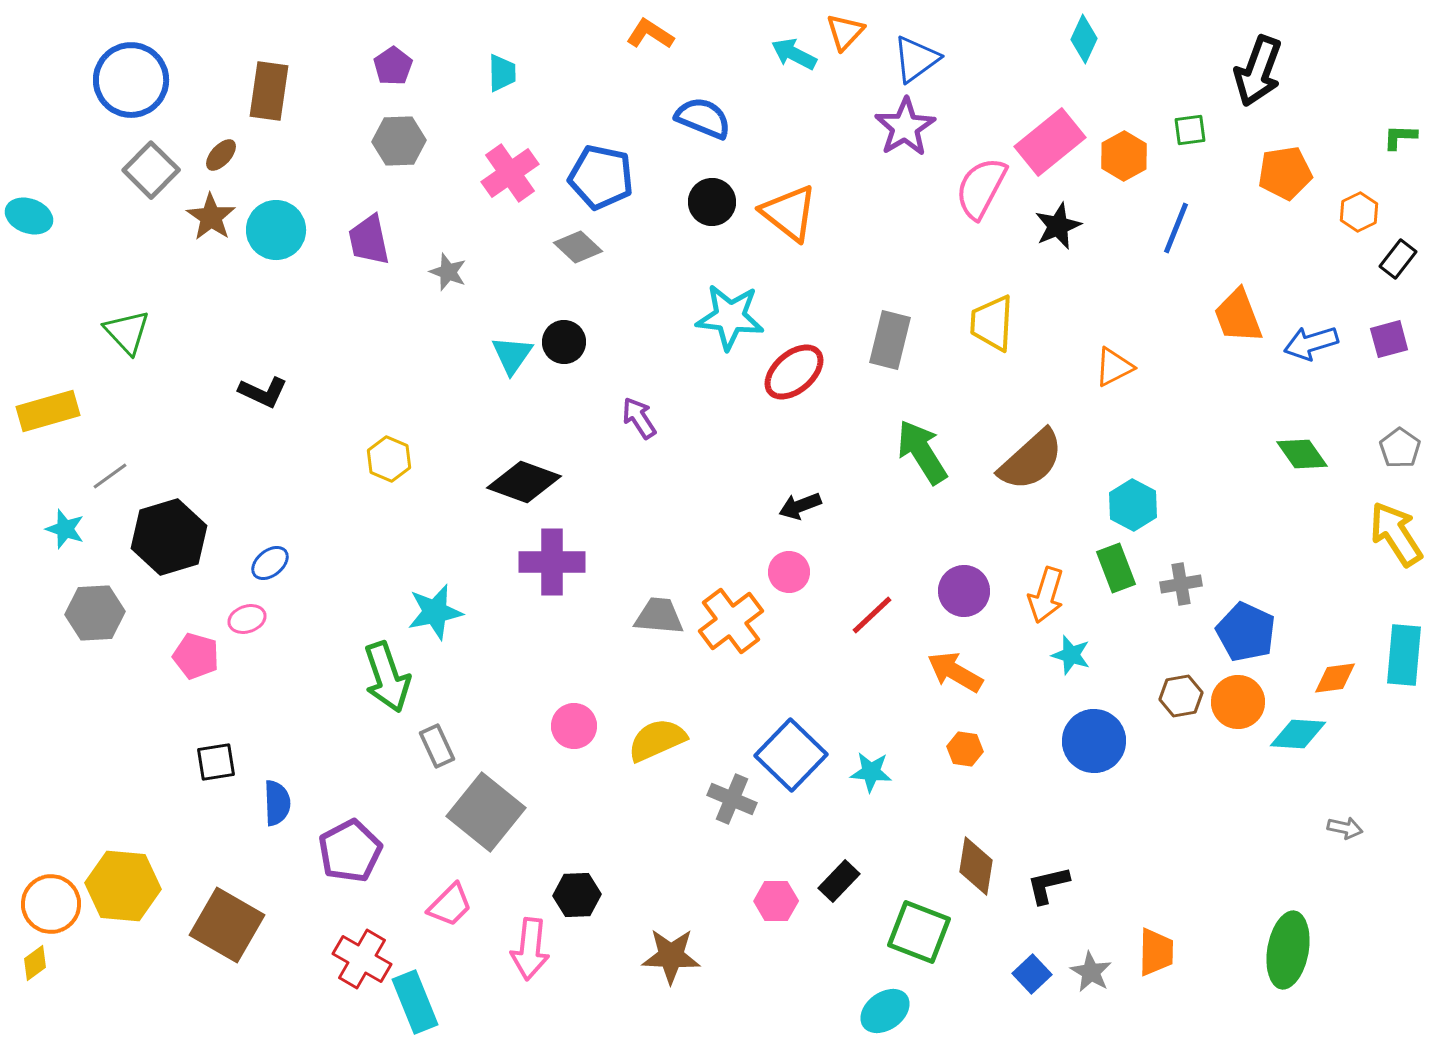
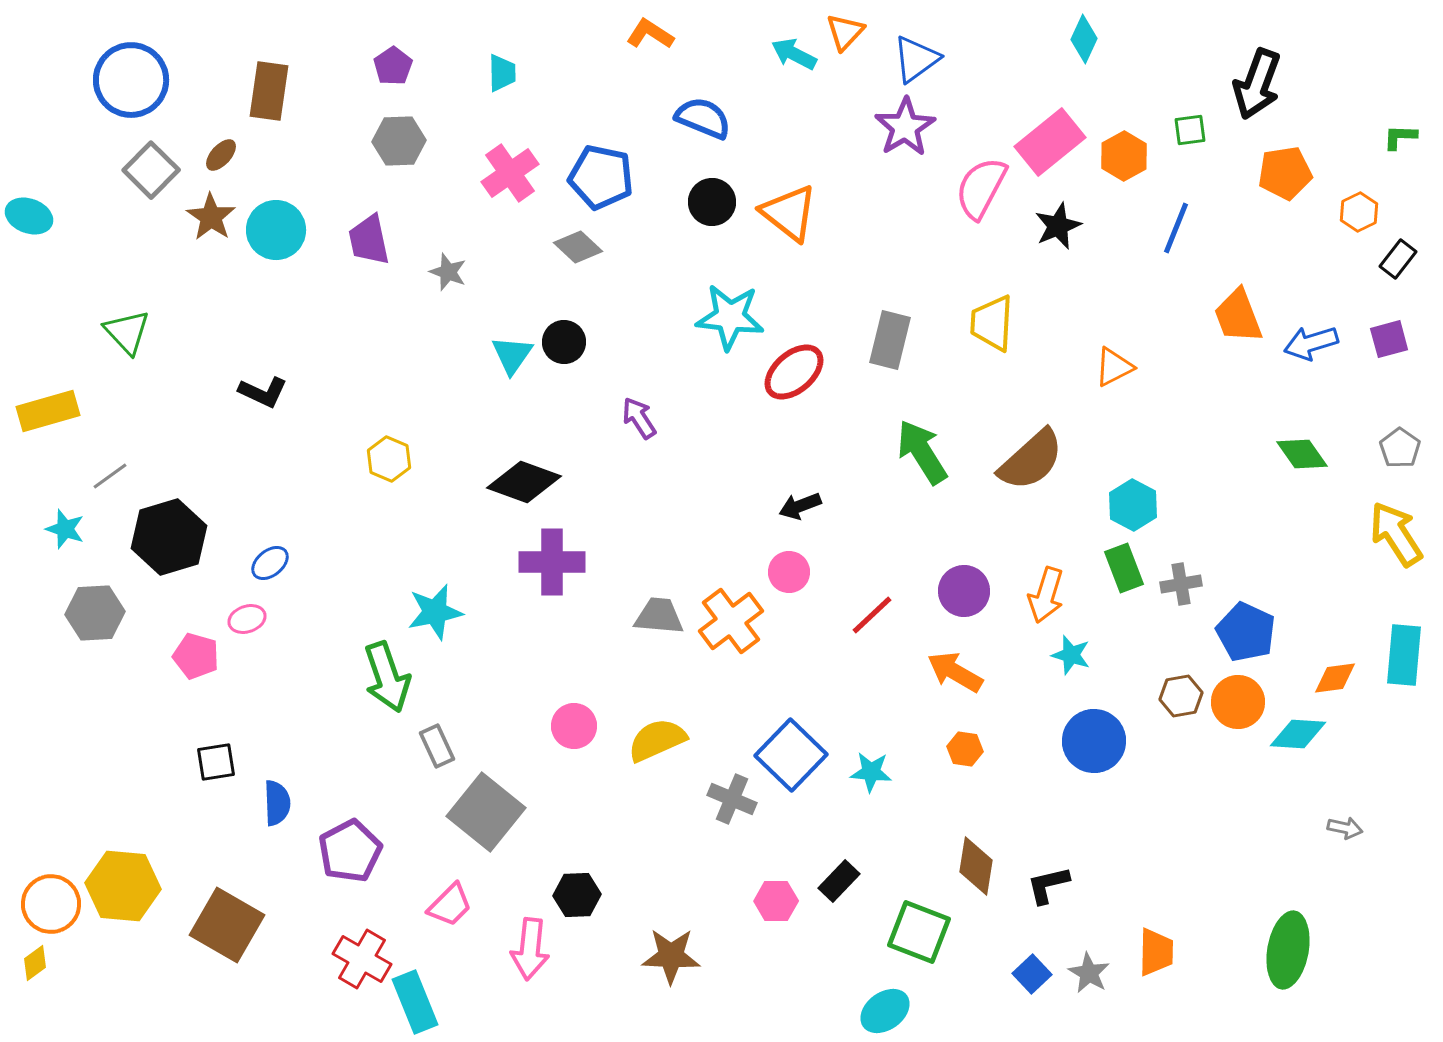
black arrow at (1258, 71): moved 1 px left, 13 px down
green rectangle at (1116, 568): moved 8 px right
gray star at (1091, 972): moved 2 px left, 1 px down
